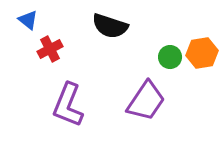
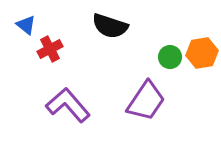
blue triangle: moved 2 px left, 5 px down
purple L-shape: rotated 117 degrees clockwise
